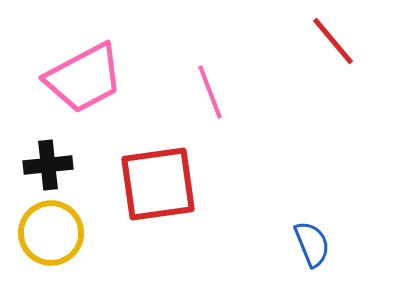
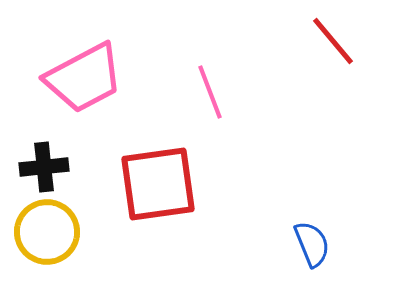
black cross: moved 4 px left, 2 px down
yellow circle: moved 4 px left, 1 px up
